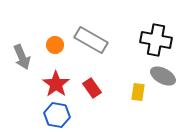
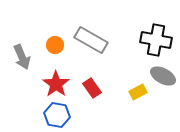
yellow rectangle: rotated 54 degrees clockwise
